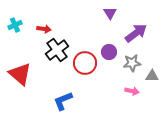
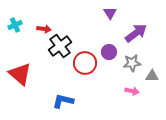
black cross: moved 3 px right, 4 px up
blue L-shape: rotated 35 degrees clockwise
